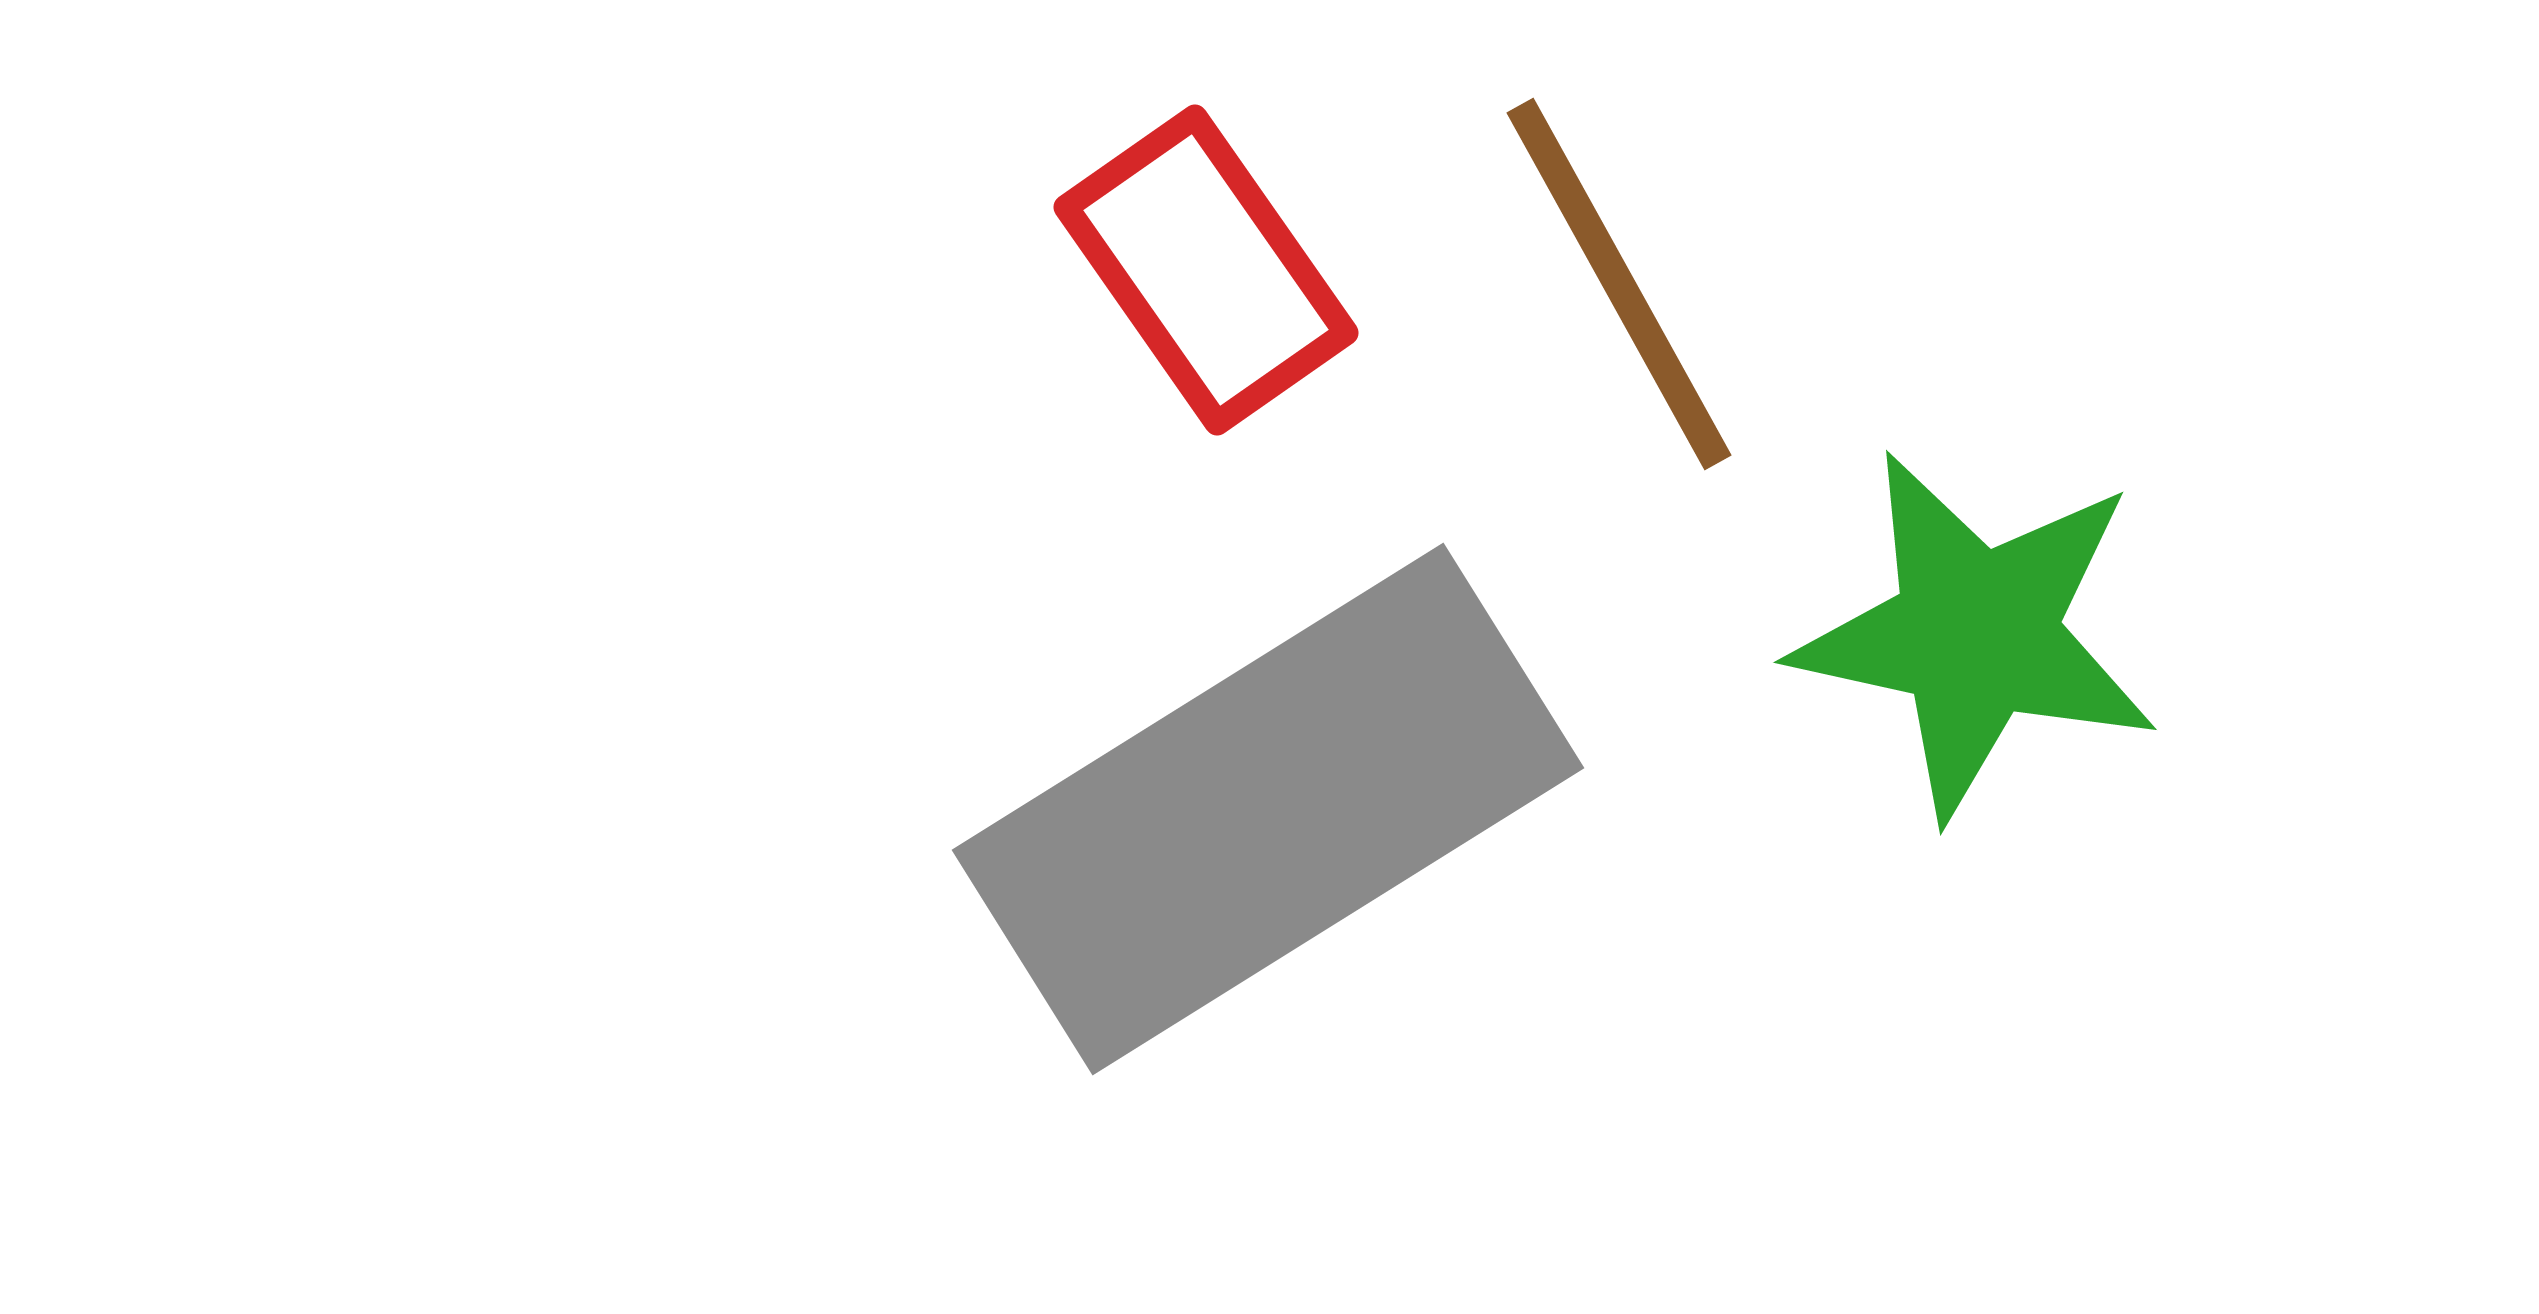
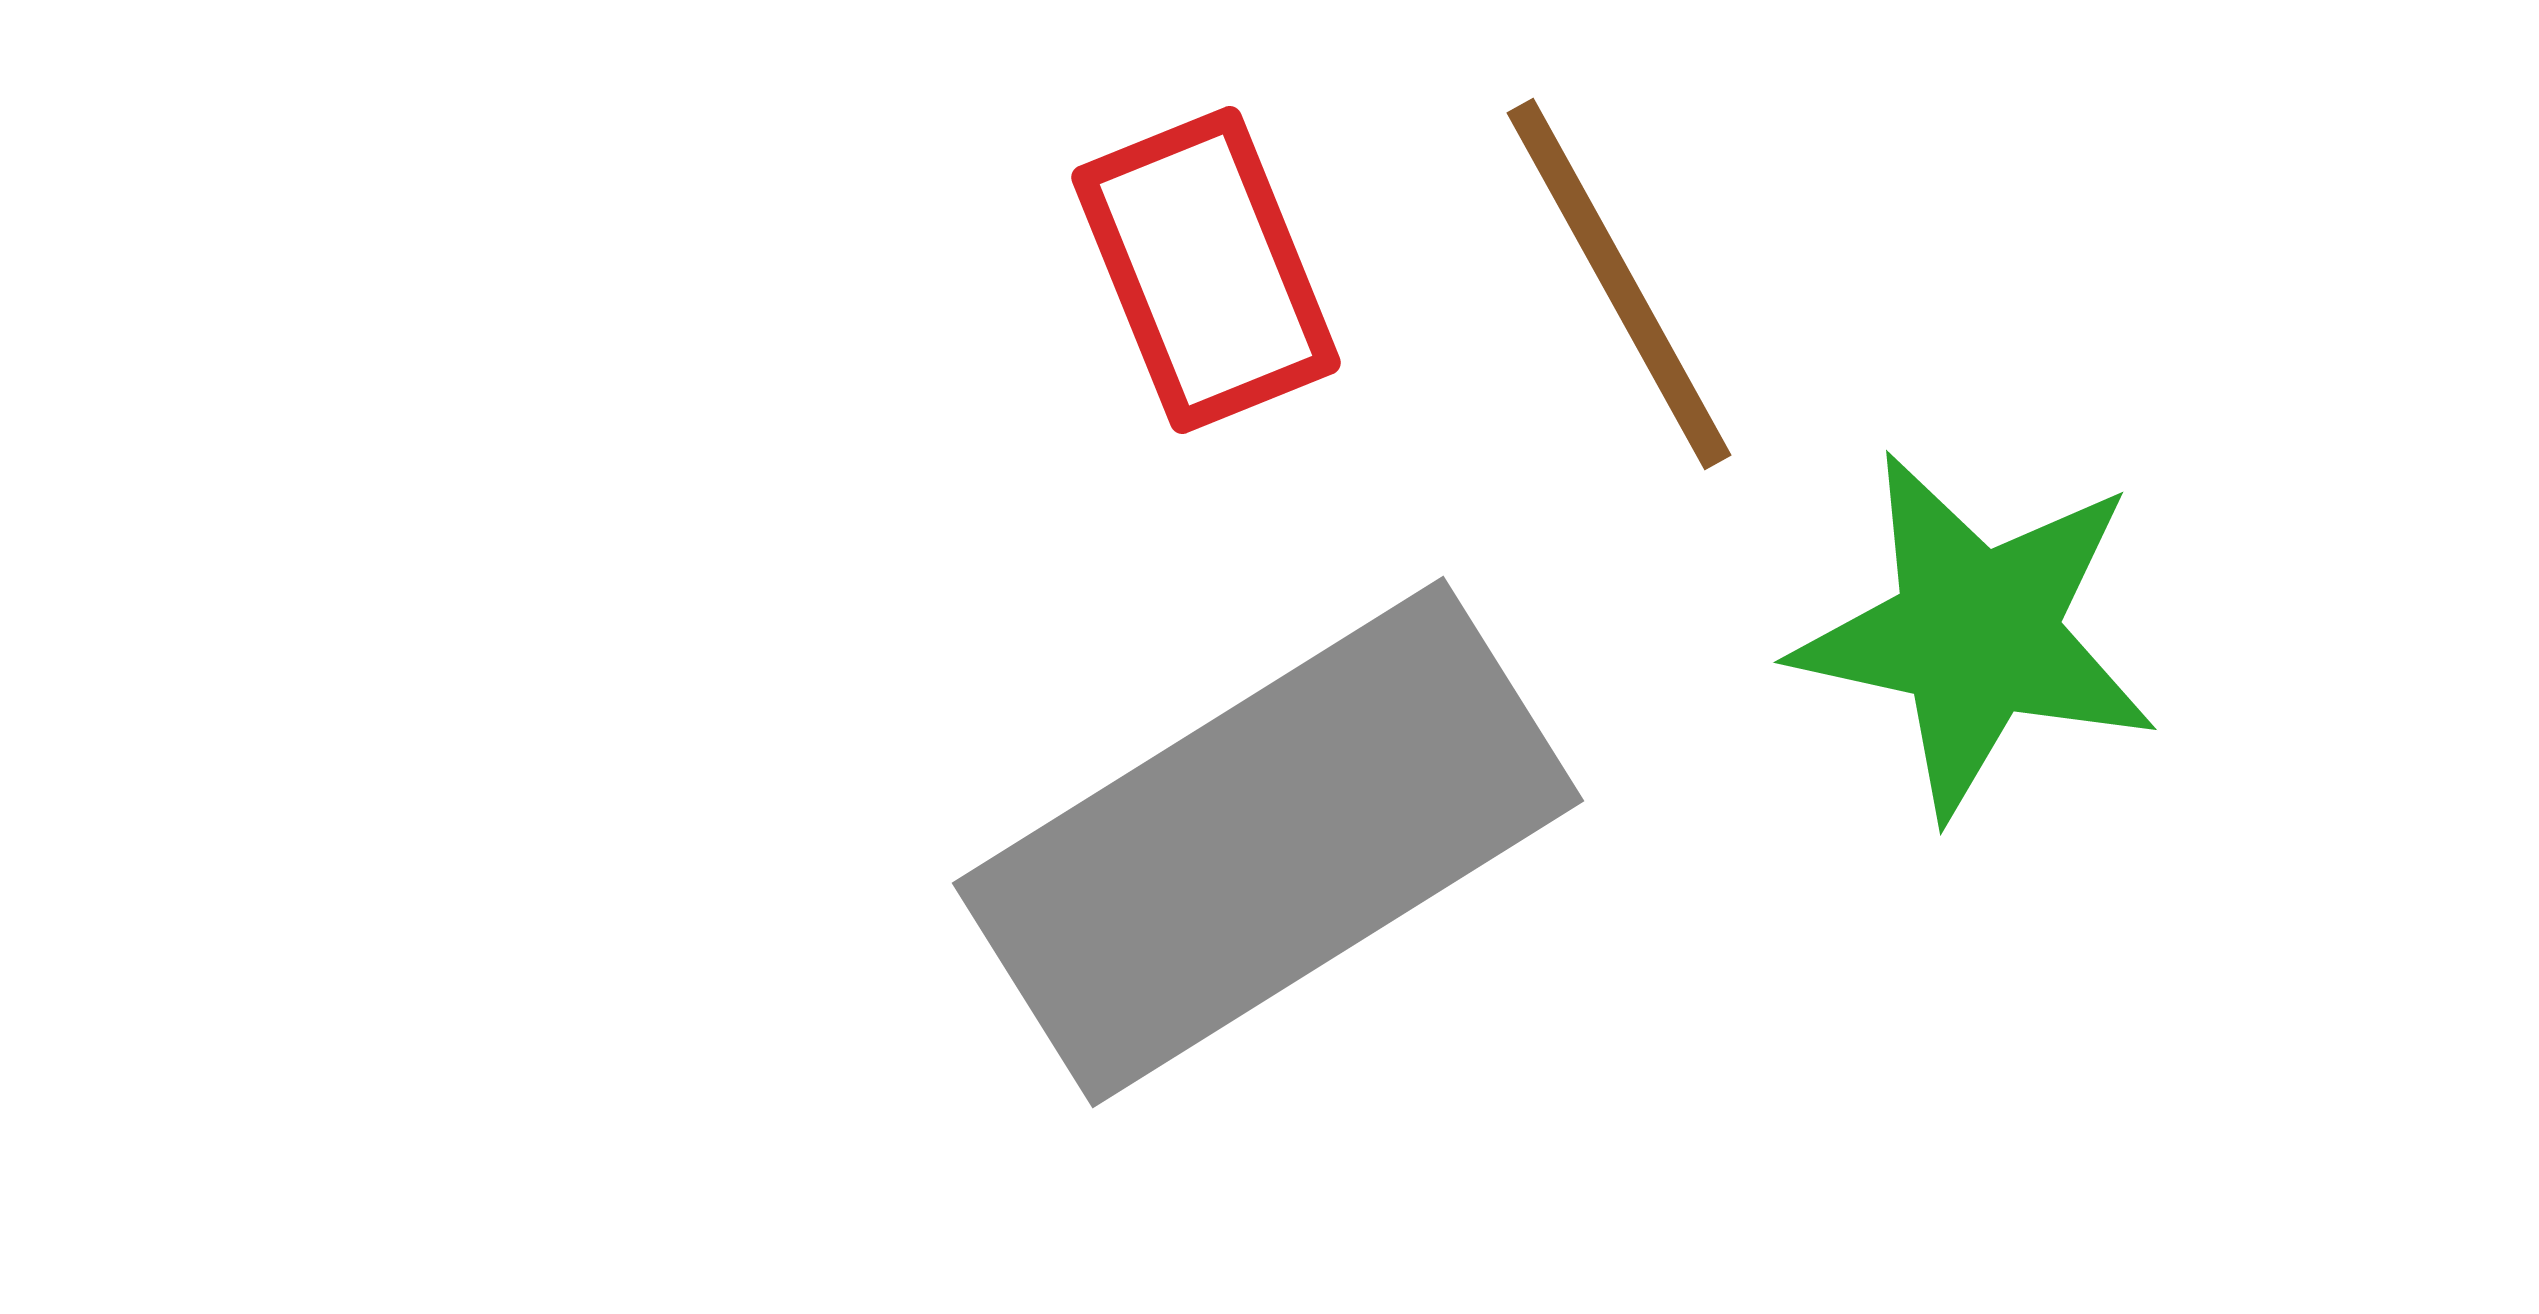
red rectangle: rotated 13 degrees clockwise
gray rectangle: moved 33 px down
